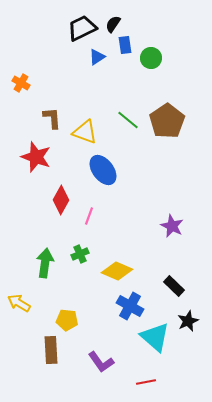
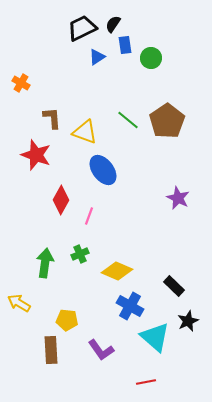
red star: moved 2 px up
purple star: moved 6 px right, 28 px up
purple L-shape: moved 12 px up
